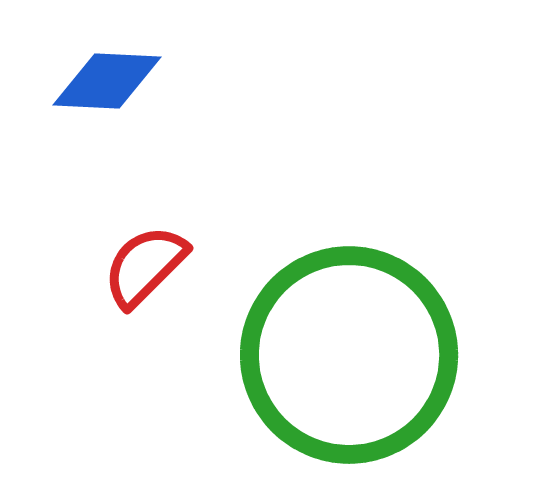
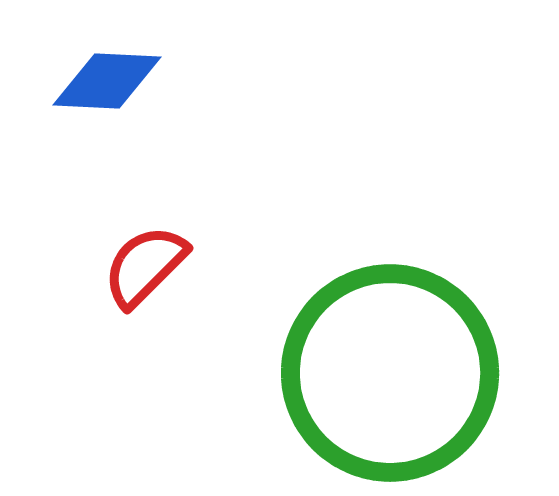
green circle: moved 41 px right, 18 px down
